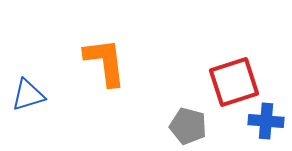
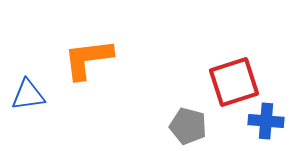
orange L-shape: moved 17 px left, 3 px up; rotated 90 degrees counterclockwise
blue triangle: rotated 9 degrees clockwise
